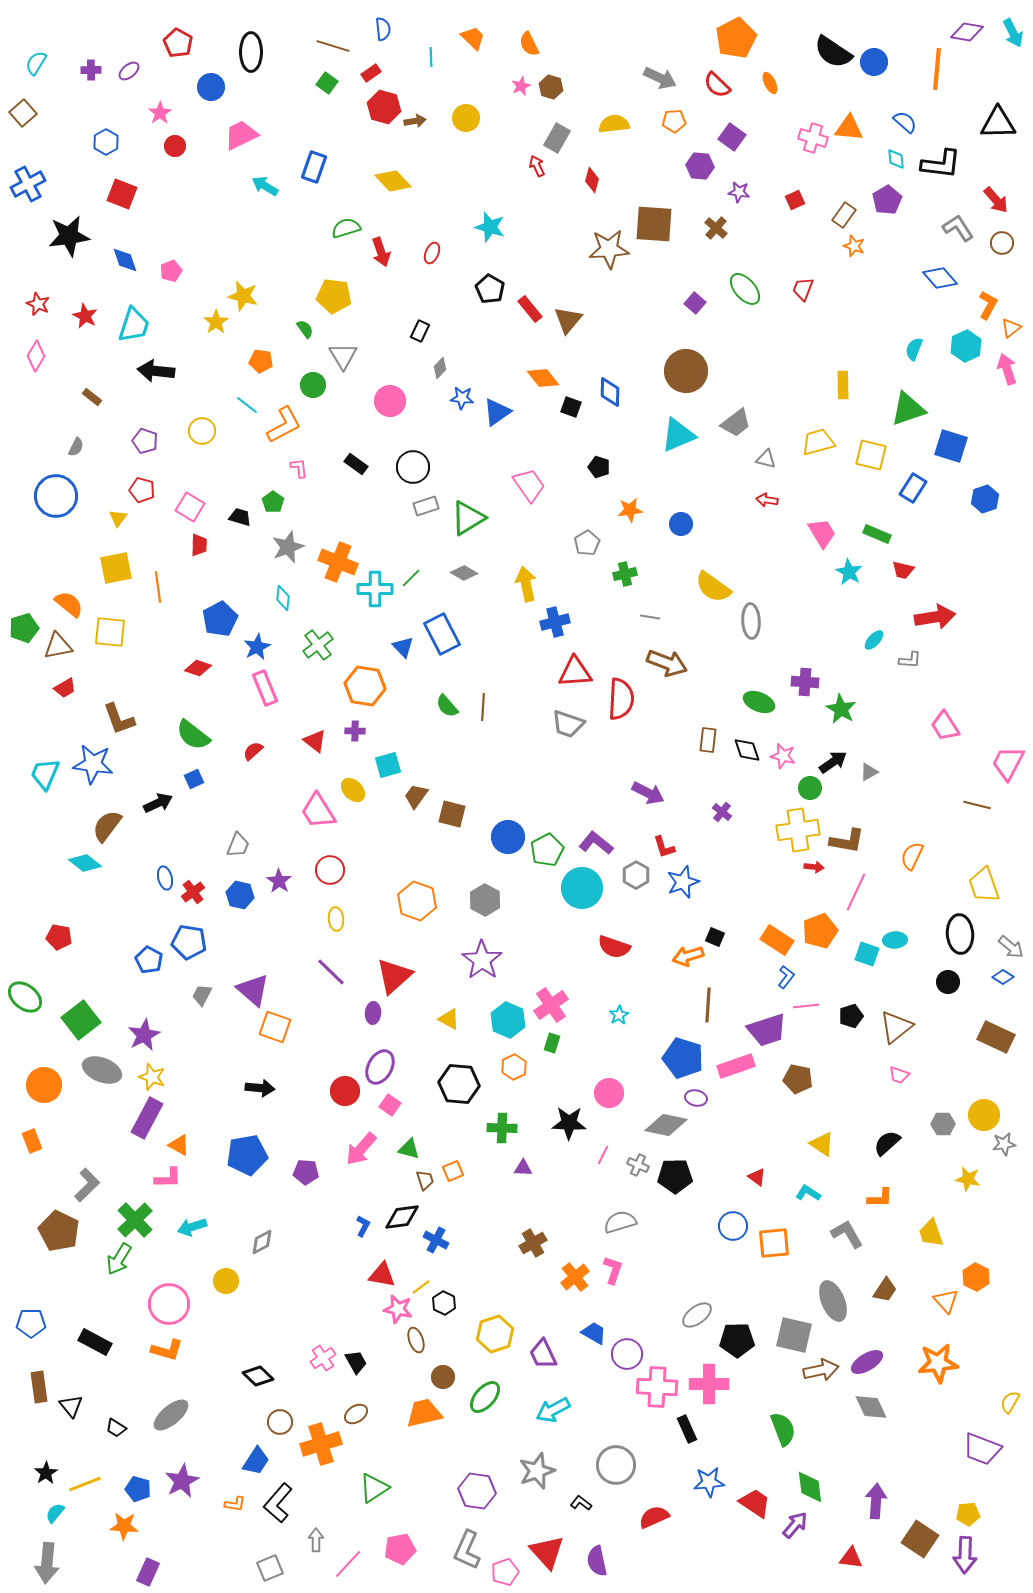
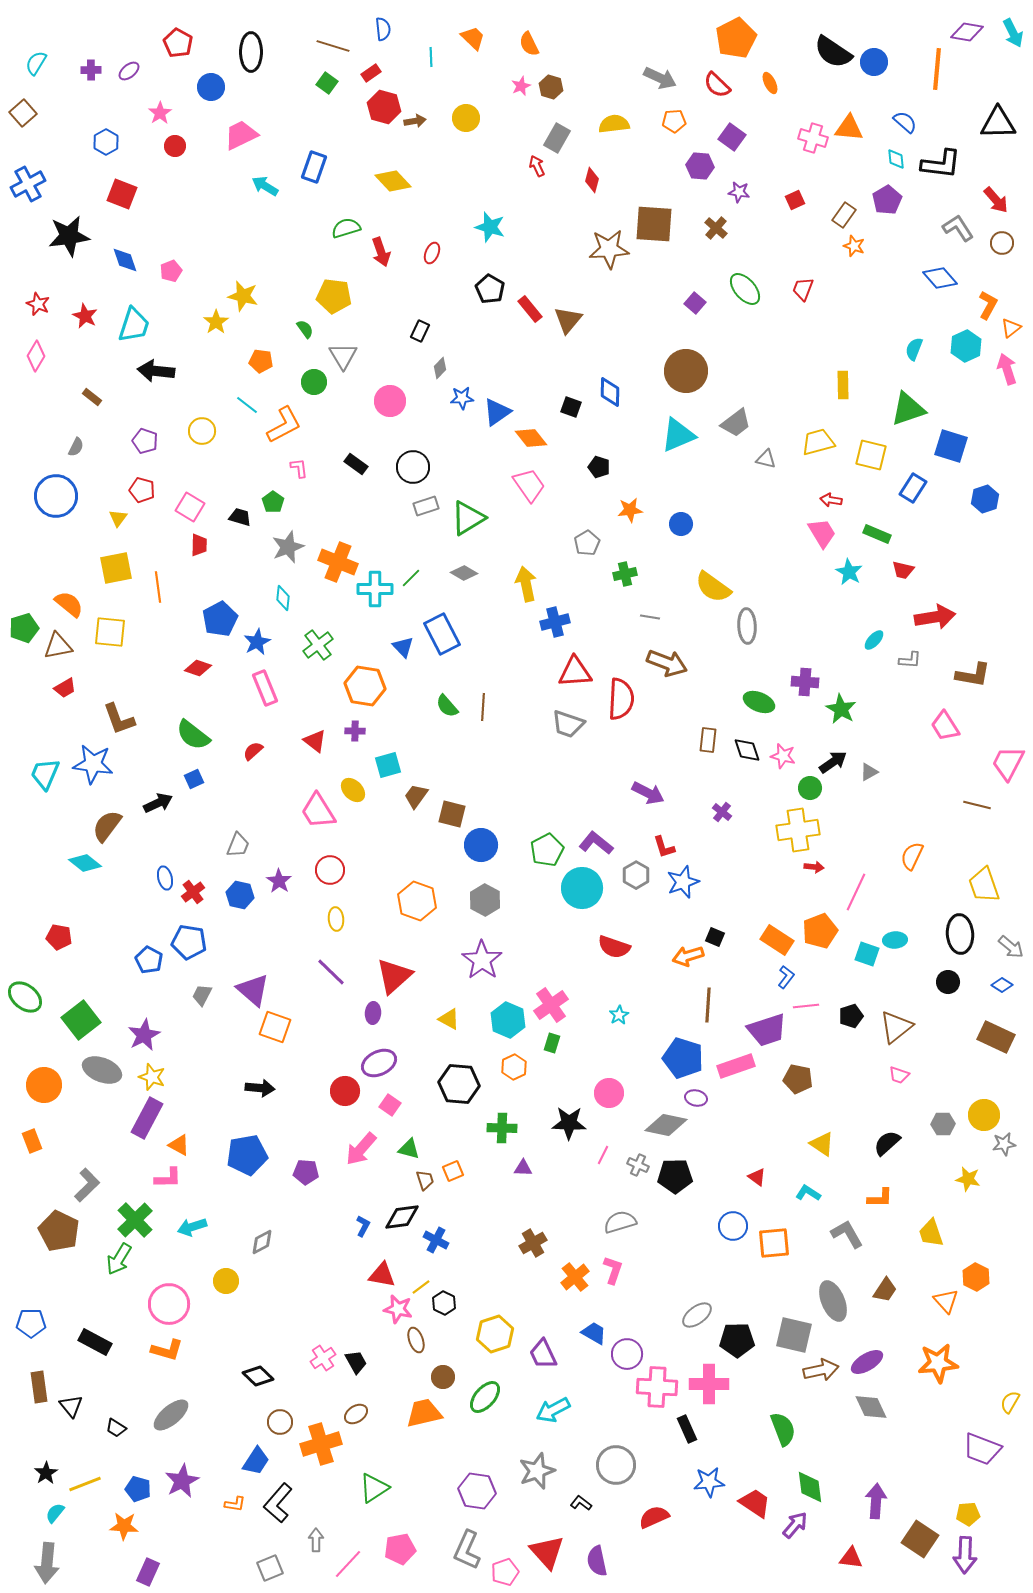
orange diamond at (543, 378): moved 12 px left, 60 px down
green circle at (313, 385): moved 1 px right, 3 px up
blue star at (462, 398): rotated 10 degrees counterclockwise
red arrow at (767, 500): moved 64 px right
gray ellipse at (751, 621): moved 4 px left, 5 px down
blue star at (257, 647): moved 5 px up
blue circle at (508, 837): moved 27 px left, 8 px down
brown L-shape at (847, 841): moved 126 px right, 166 px up
blue diamond at (1003, 977): moved 1 px left, 8 px down
purple ellipse at (380, 1067): moved 1 px left, 4 px up; rotated 36 degrees clockwise
